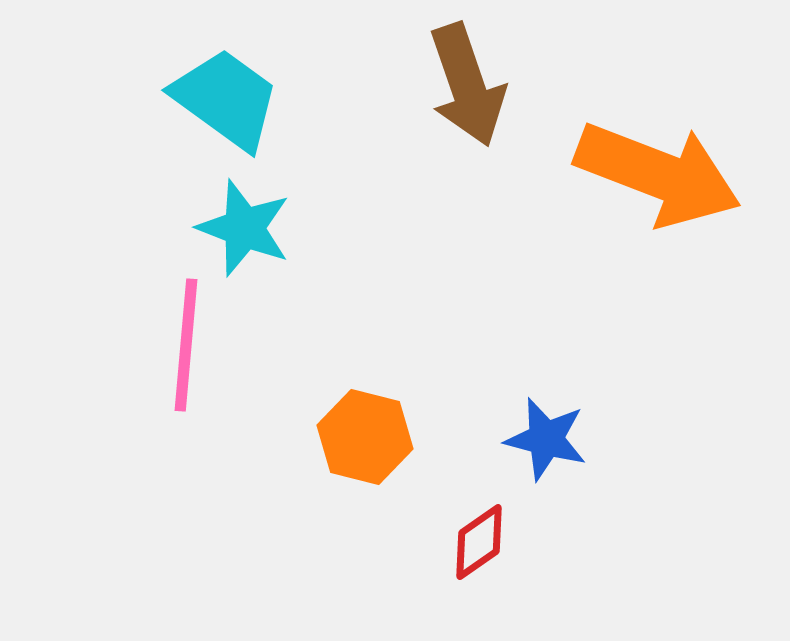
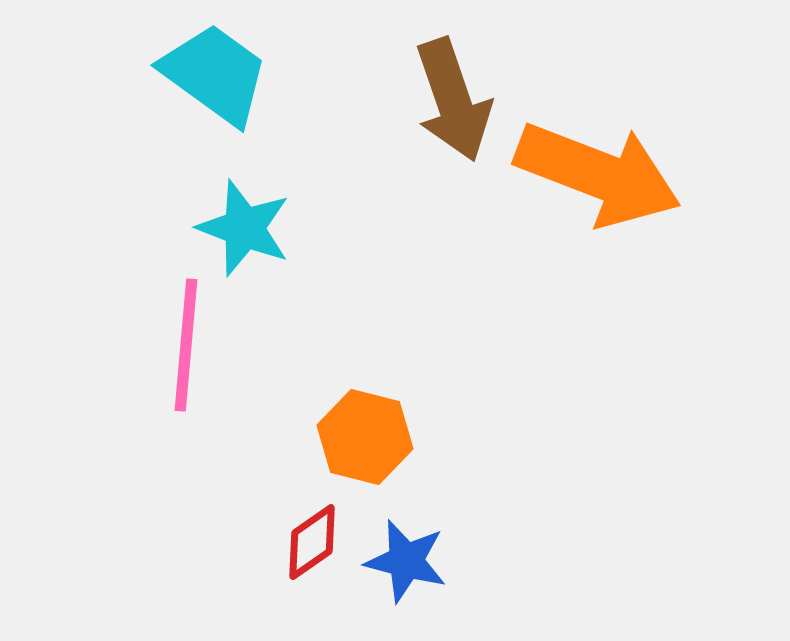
brown arrow: moved 14 px left, 15 px down
cyan trapezoid: moved 11 px left, 25 px up
orange arrow: moved 60 px left
blue star: moved 140 px left, 122 px down
red diamond: moved 167 px left
